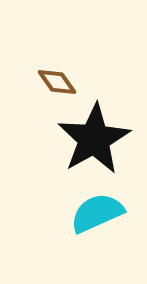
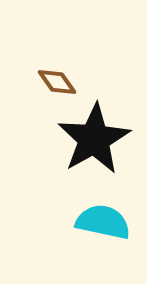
cyan semicircle: moved 6 px right, 9 px down; rotated 36 degrees clockwise
